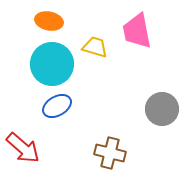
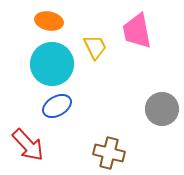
yellow trapezoid: rotated 48 degrees clockwise
red arrow: moved 5 px right, 3 px up; rotated 6 degrees clockwise
brown cross: moved 1 px left
